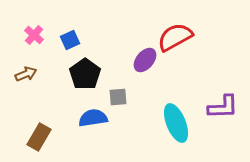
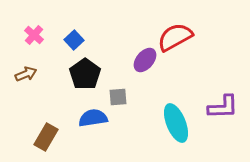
blue square: moved 4 px right; rotated 18 degrees counterclockwise
brown rectangle: moved 7 px right
